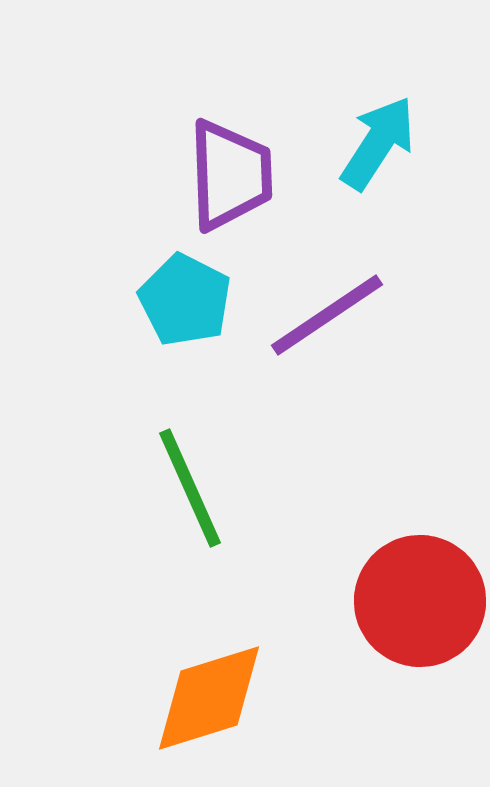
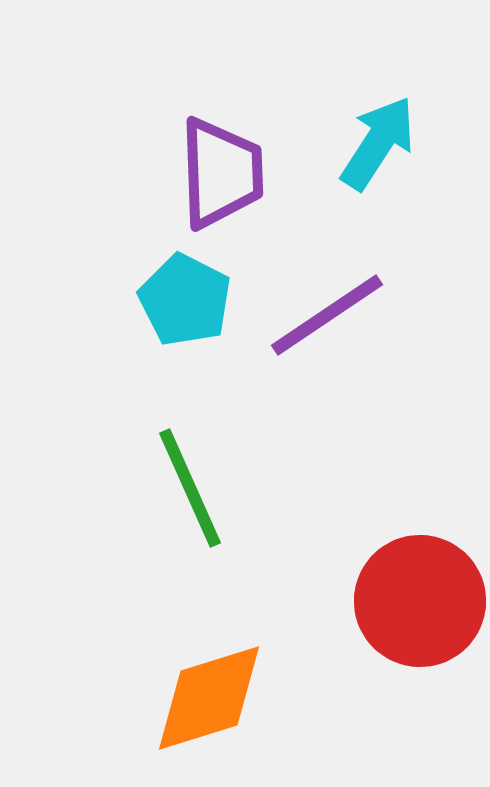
purple trapezoid: moved 9 px left, 2 px up
